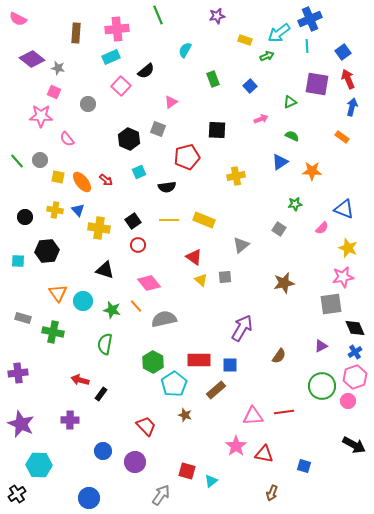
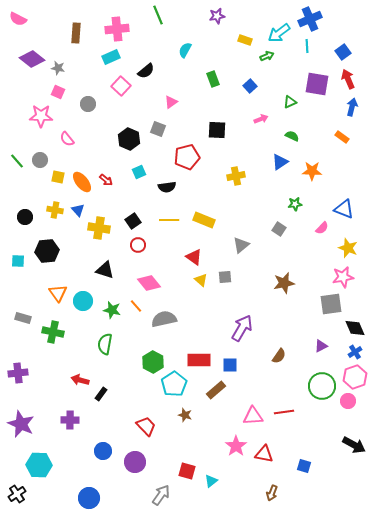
pink square at (54, 92): moved 4 px right
